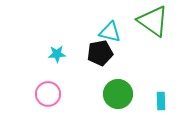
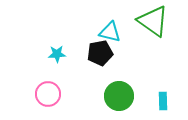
green circle: moved 1 px right, 2 px down
cyan rectangle: moved 2 px right
